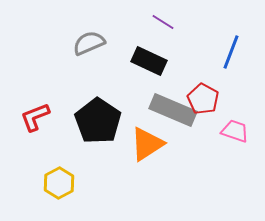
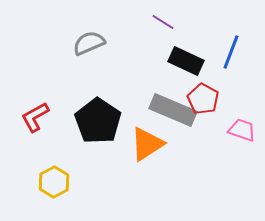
black rectangle: moved 37 px right
red L-shape: rotated 8 degrees counterclockwise
pink trapezoid: moved 7 px right, 1 px up
yellow hexagon: moved 5 px left, 1 px up
